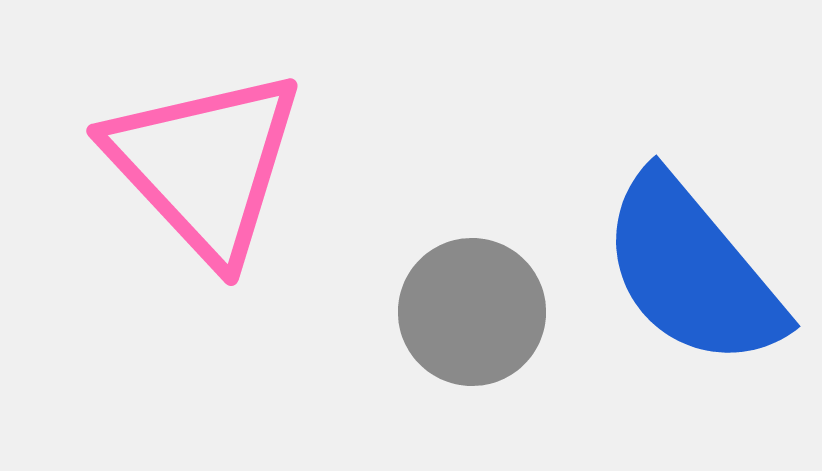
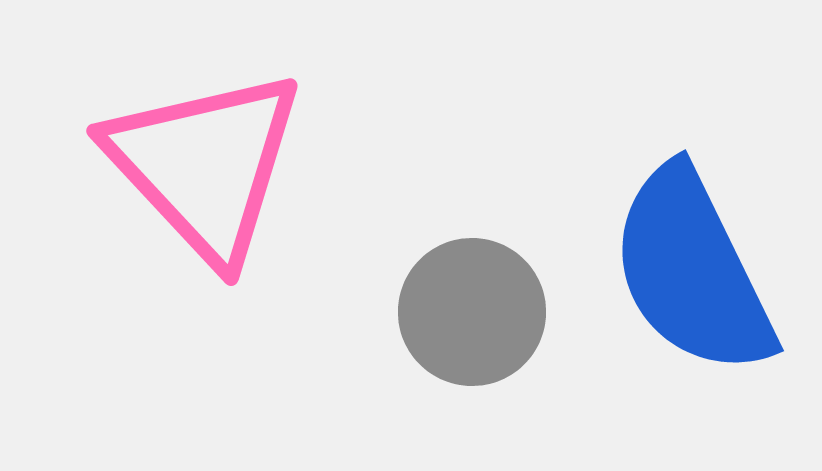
blue semicircle: rotated 14 degrees clockwise
